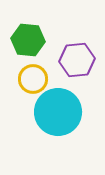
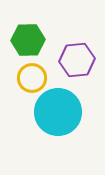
green hexagon: rotated 8 degrees counterclockwise
yellow circle: moved 1 px left, 1 px up
